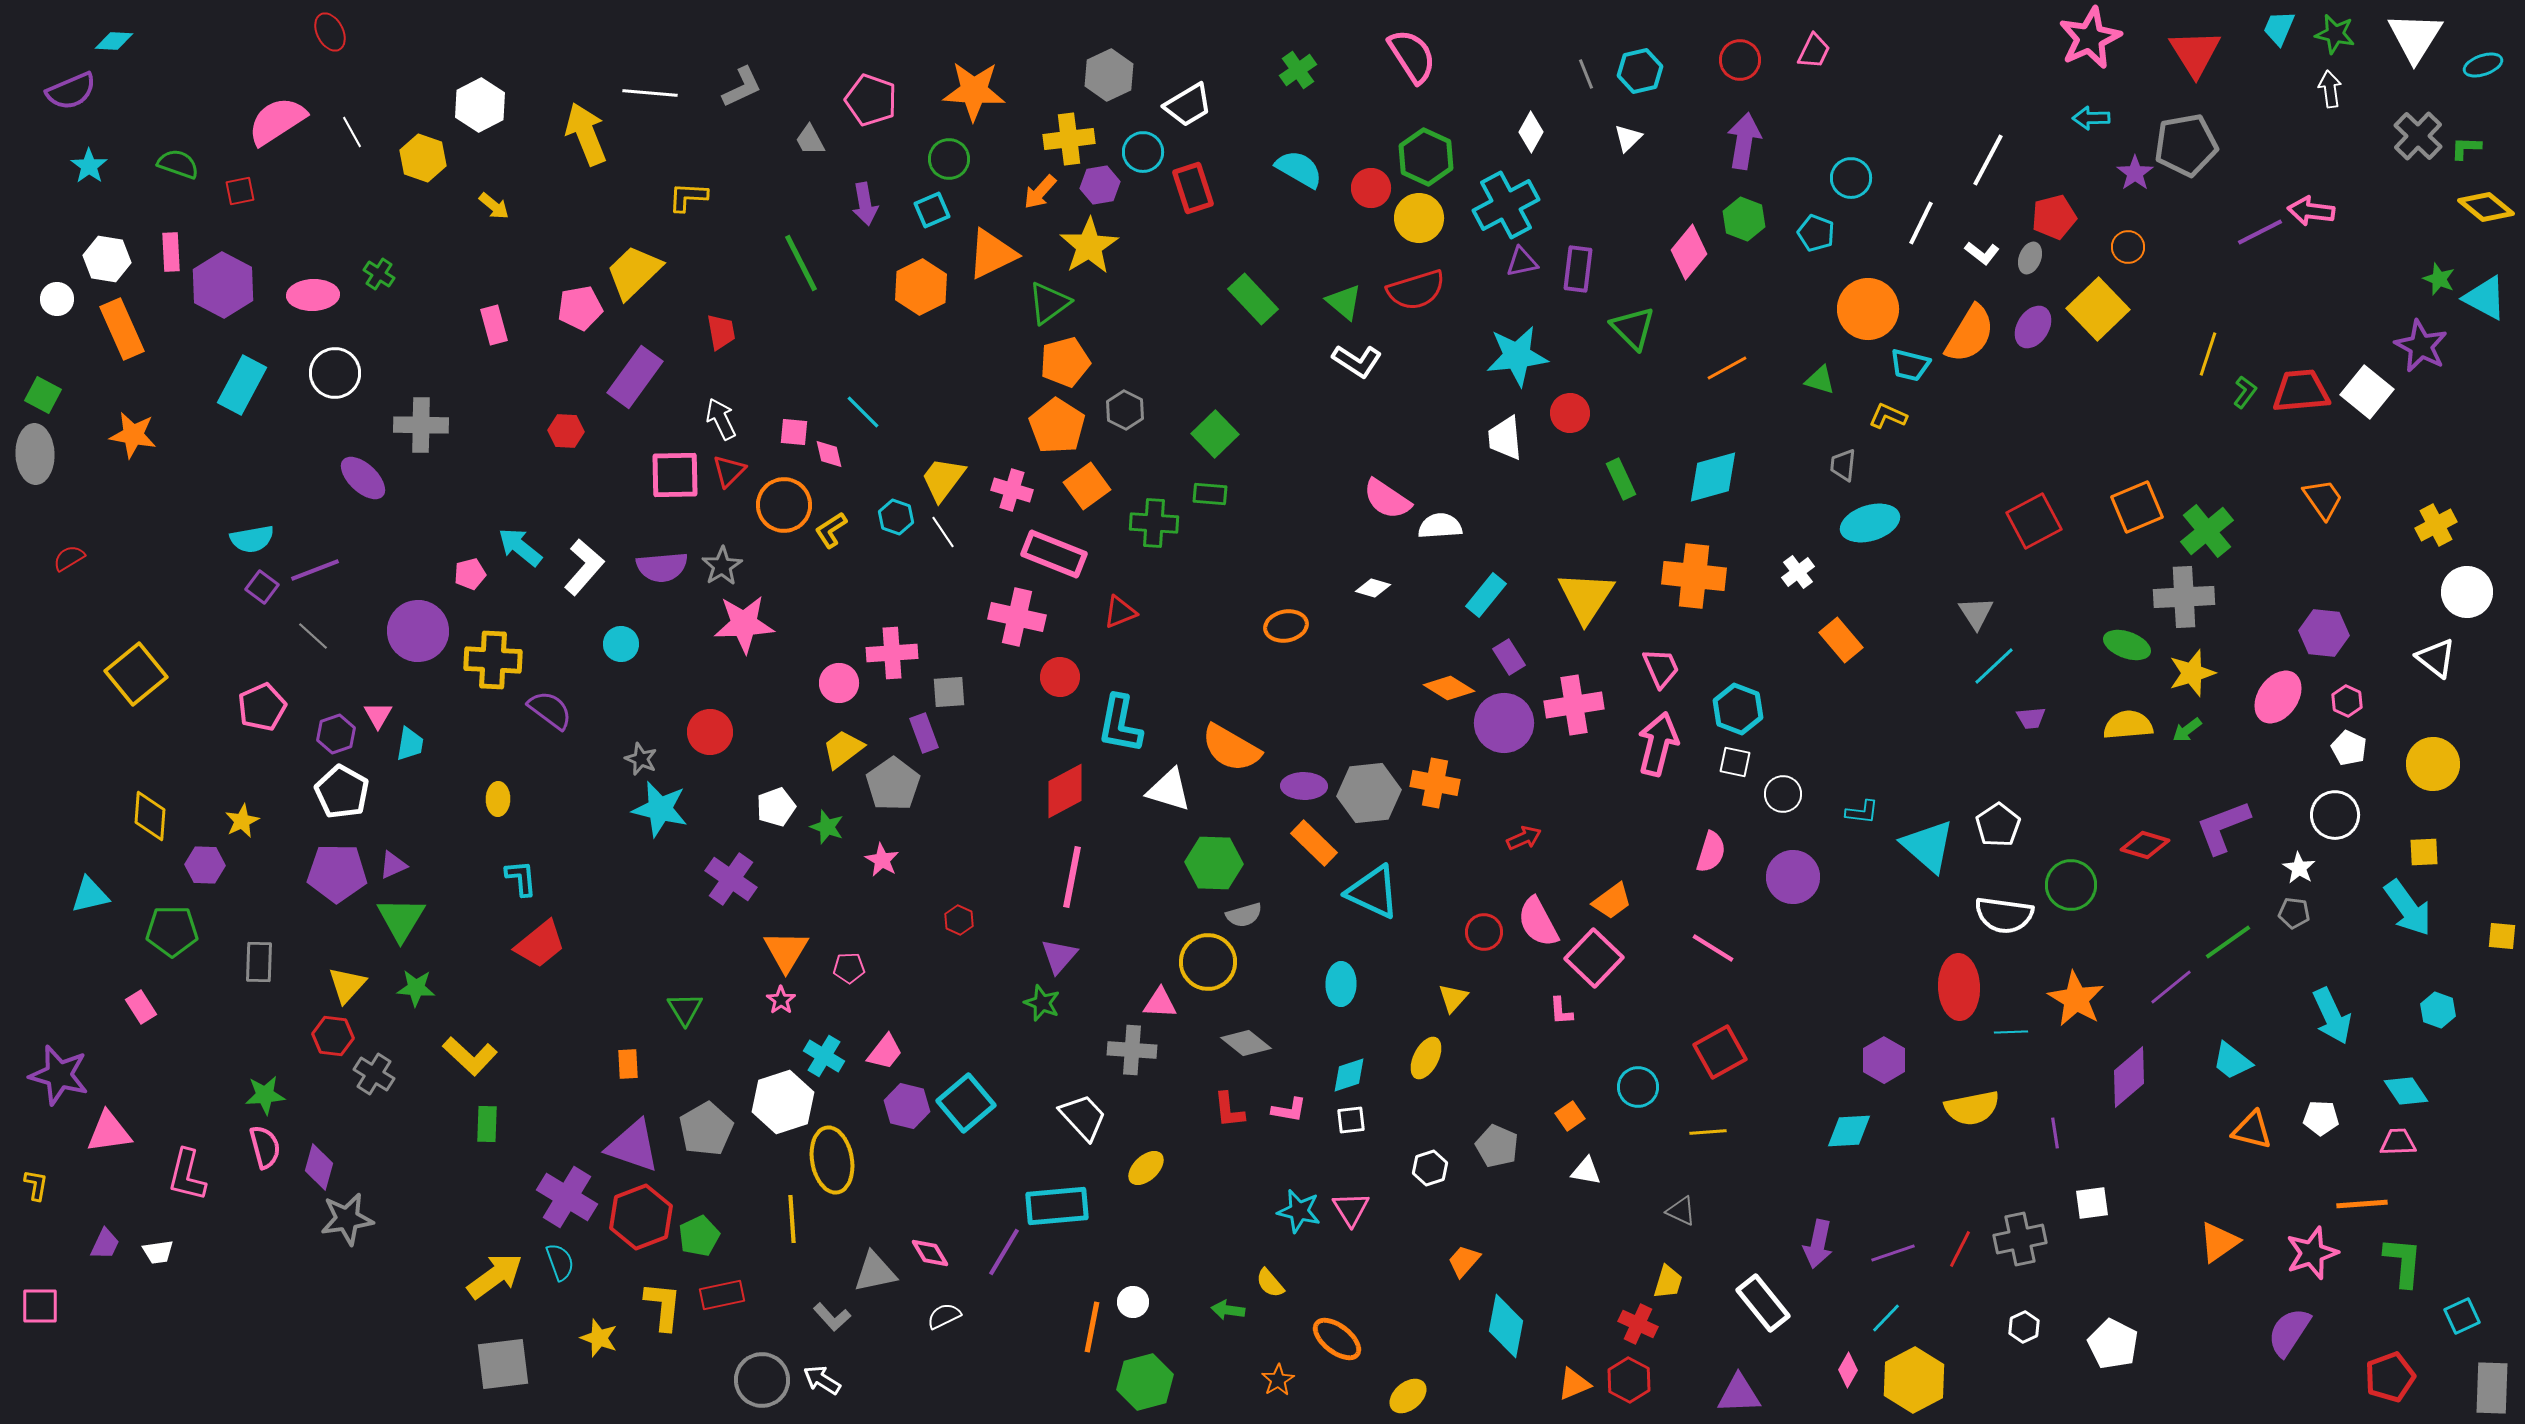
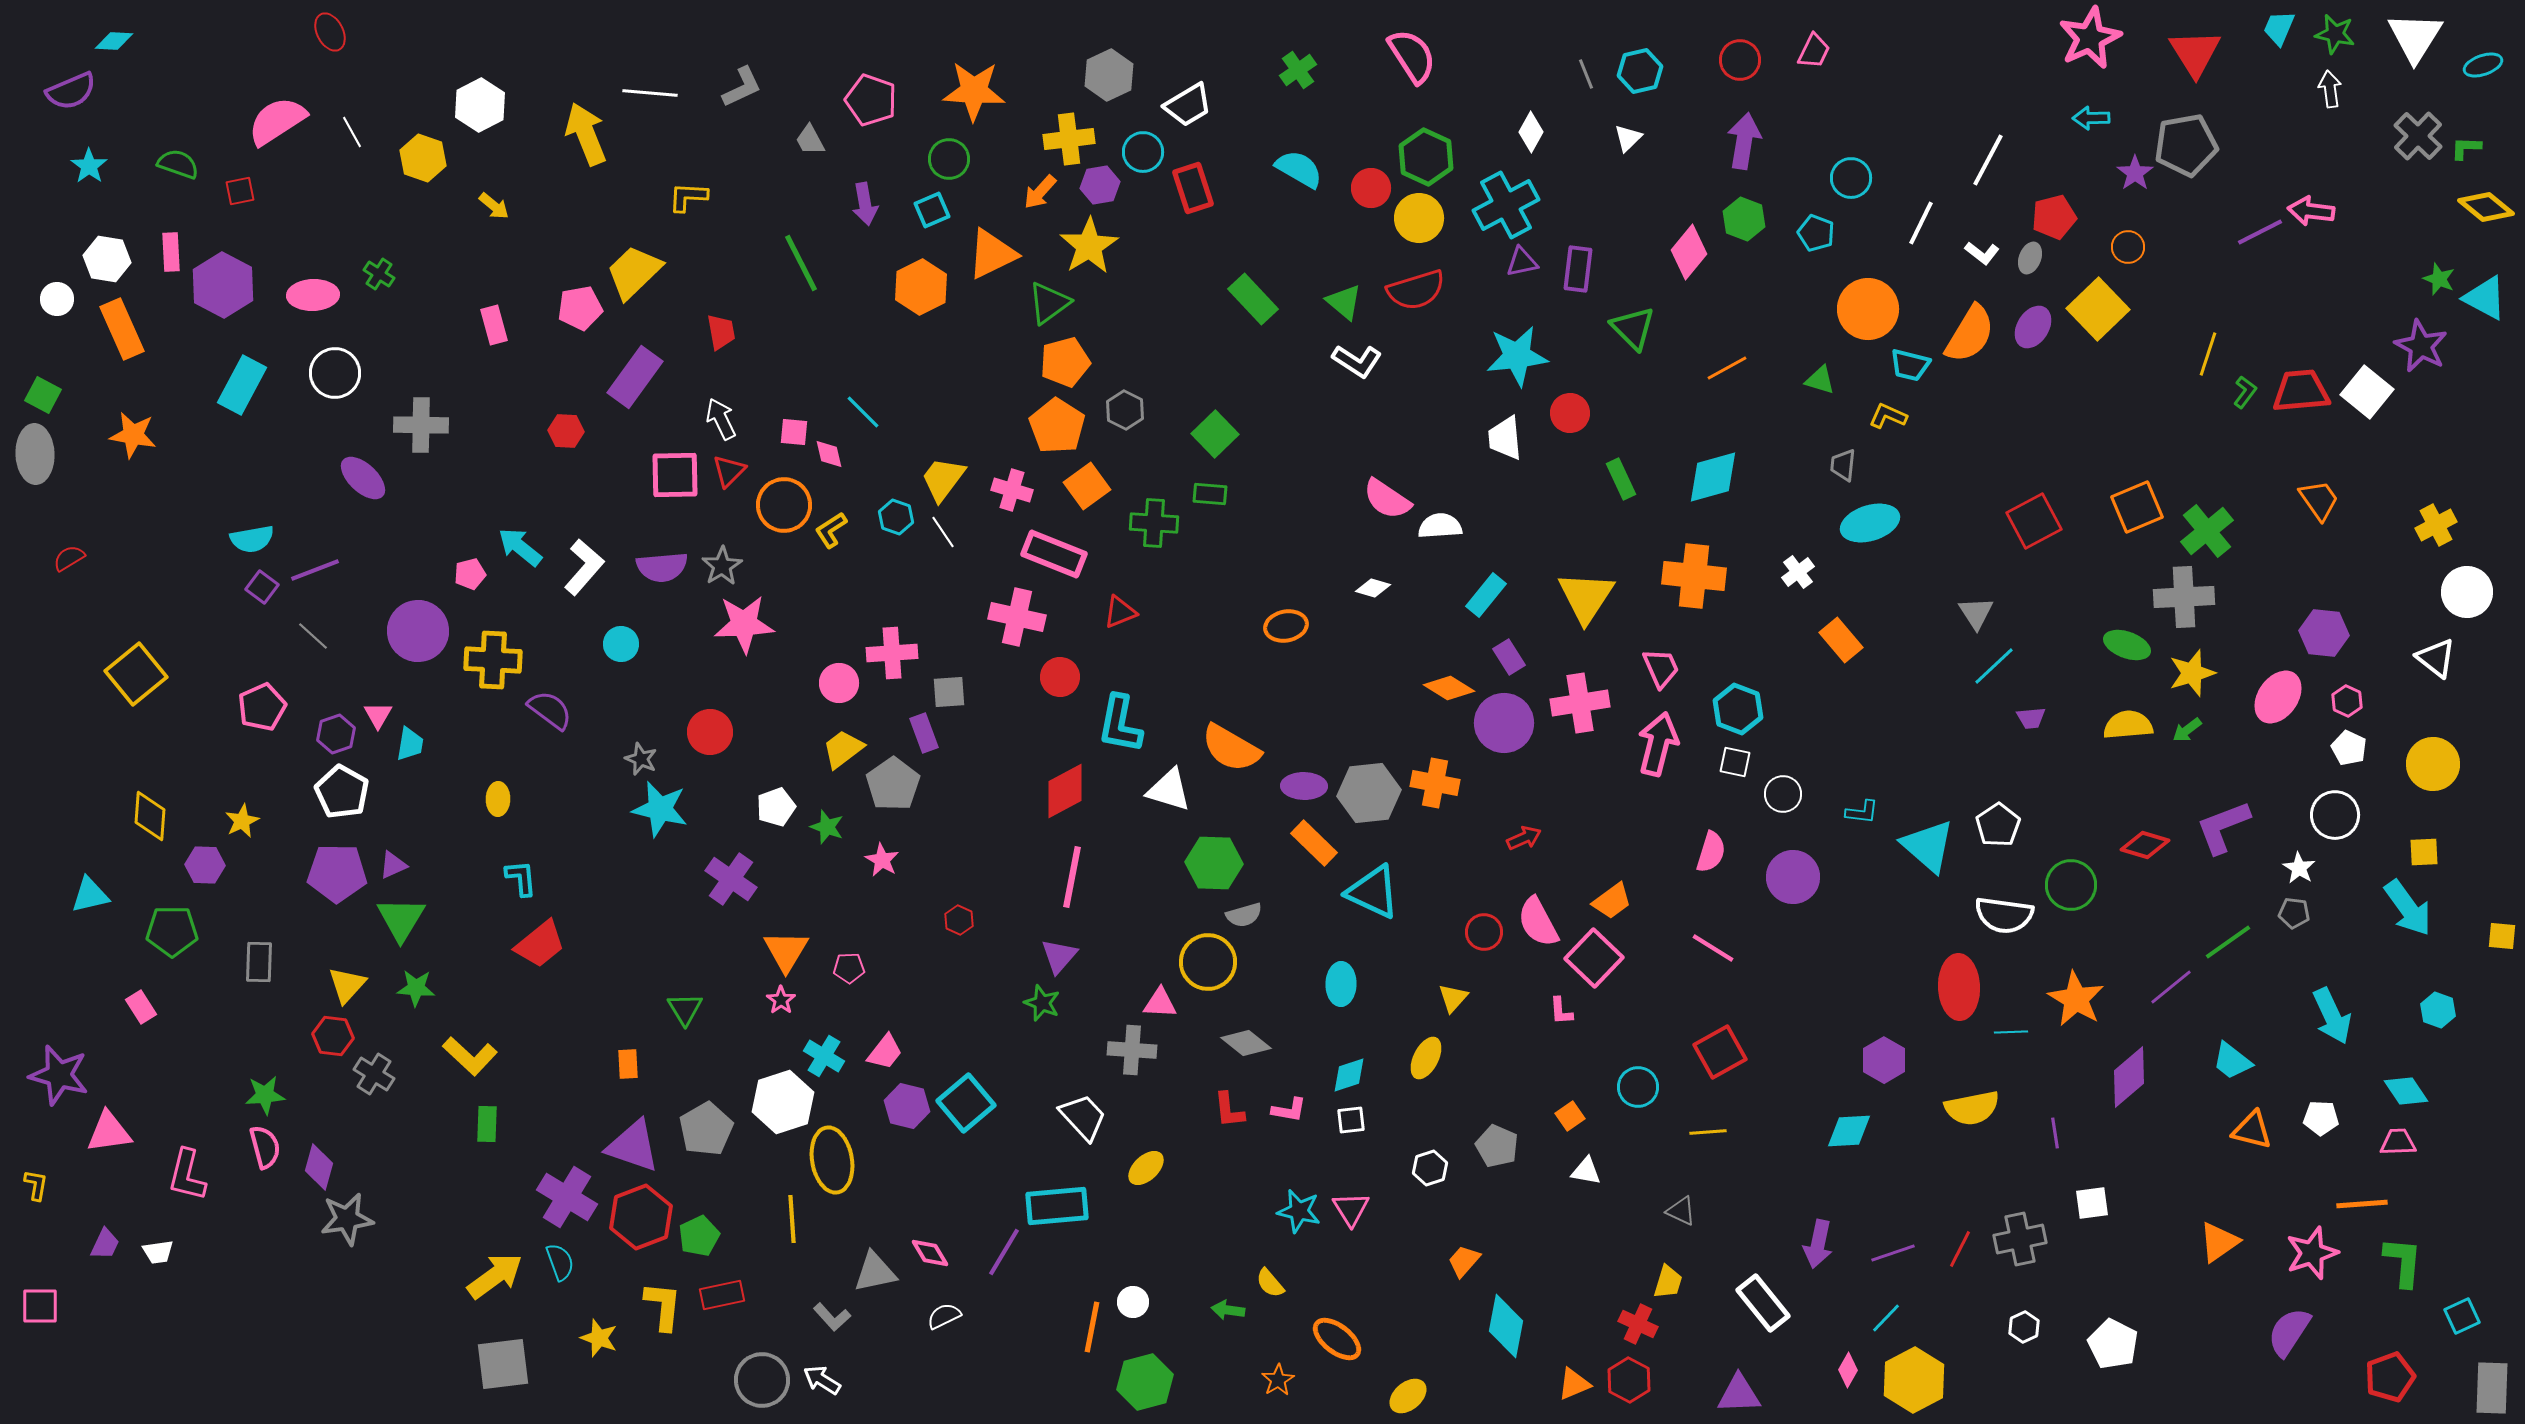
orange trapezoid at (2323, 499): moved 4 px left, 1 px down
pink cross at (1574, 705): moved 6 px right, 2 px up
